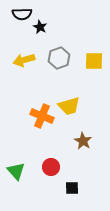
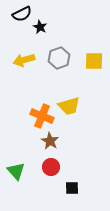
black semicircle: rotated 24 degrees counterclockwise
brown star: moved 33 px left
